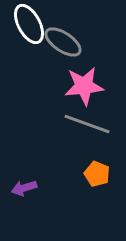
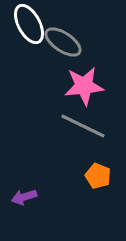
gray line: moved 4 px left, 2 px down; rotated 6 degrees clockwise
orange pentagon: moved 1 px right, 2 px down
purple arrow: moved 9 px down
